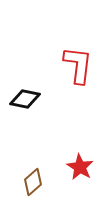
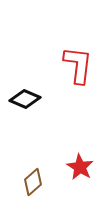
black diamond: rotated 12 degrees clockwise
